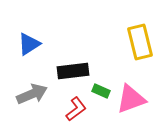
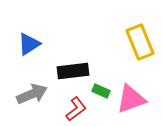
yellow rectangle: rotated 8 degrees counterclockwise
